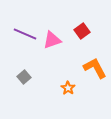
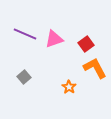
red square: moved 4 px right, 13 px down
pink triangle: moved 2 px right, 1 px up
orange star: moved 1 px right, 1 px up
